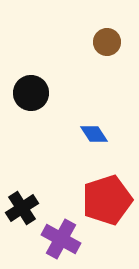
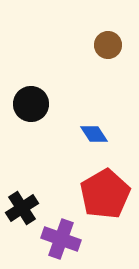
brown circle: moved 1 px right, 3 px down
black circle: moved 11 px down
red pentagon: moved 2 px left, 6 px up; rotated 12 degrees counterclockwise
purple cross: rotated 9 degrees counterclockwise
